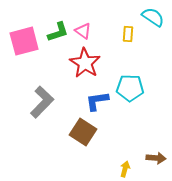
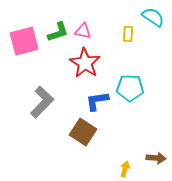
pink triangle: rotated 24 degrees counterclockwise
